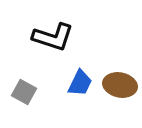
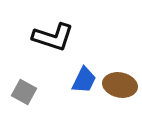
blue trapezoid: moved 4 px right, 3 px up
